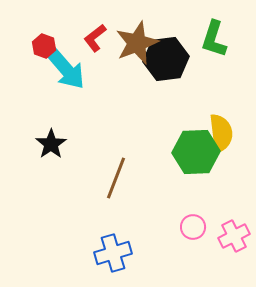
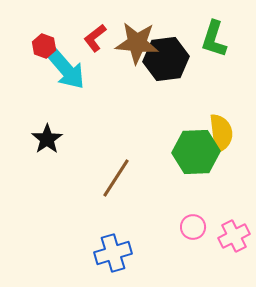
brown star: rotated 27 degrees clockwise
black star: moved 4 px left, 5 px up
brown line: rotated 12 degrees clockwise
